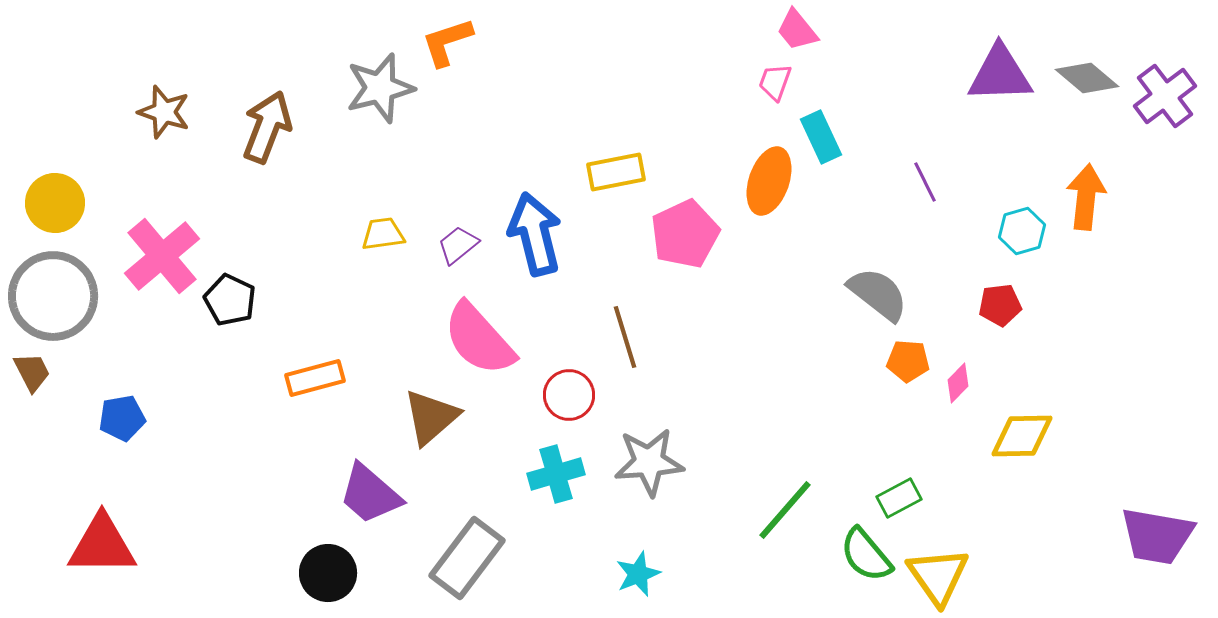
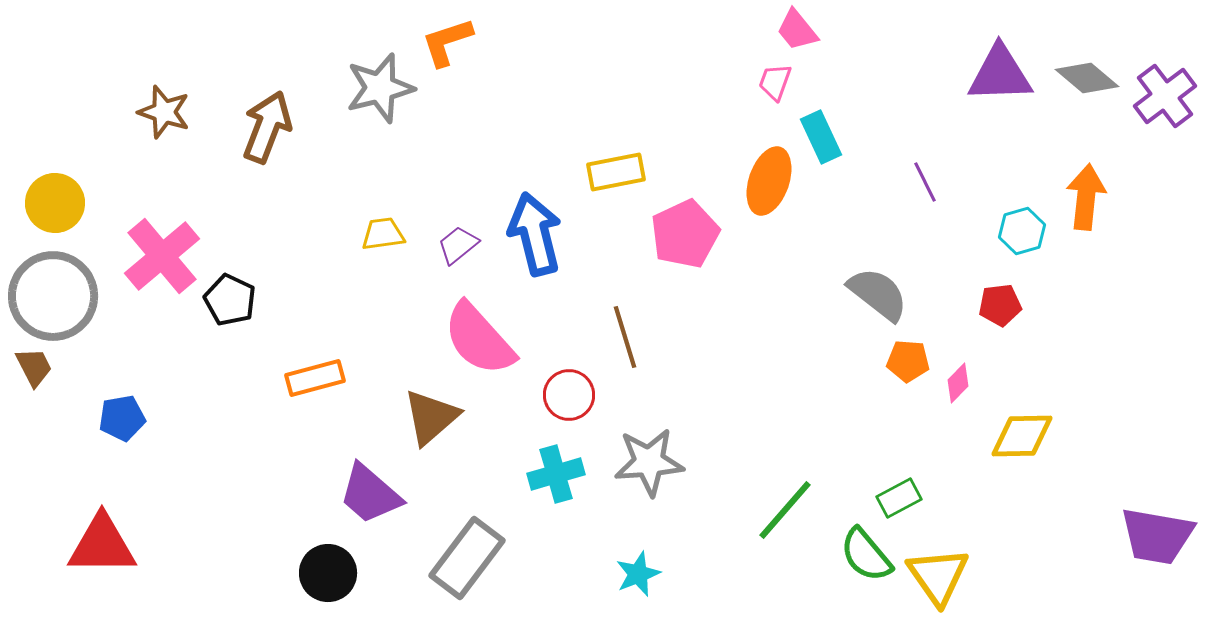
brown trapezoid at (32, 372): moved 2 px right, 5 px up
